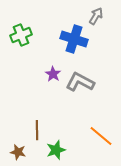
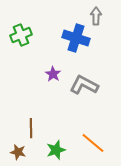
gray arrow: rotated 30 degrees counterclockwise
blue cross: moved 2 px right, 1 px up
gray L-shape: moved 4 px right, 3 px down
brown line: moved 6 px left, 2 px up
orange line: moved 8 px left, 7 px down
